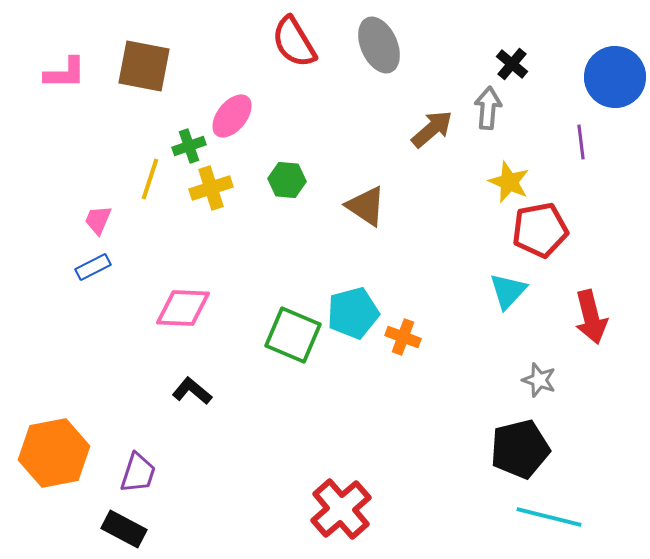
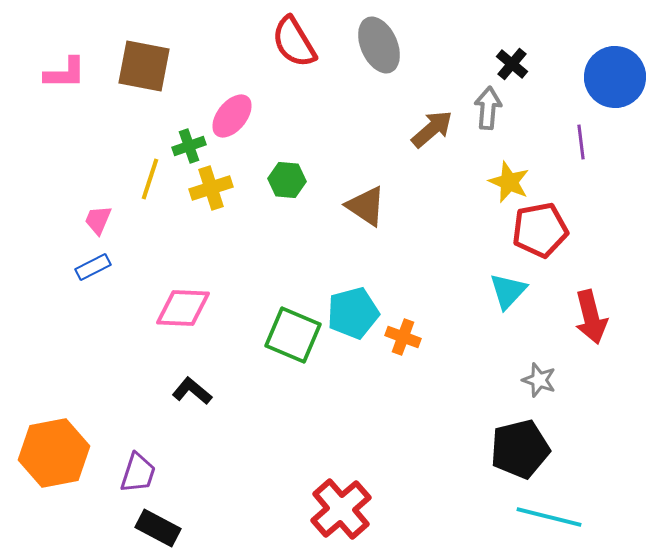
black rectangle: moved 34 px right, 1 px up
